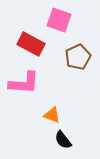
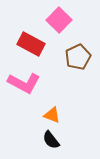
pink square: rotated 25 degrees clockwise
pink L-shape: rotated 24 degrees clockwise
black semicircle: moved 12 px left
